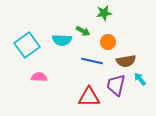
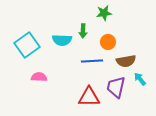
green arrow: rotated 64 degrees clockwise
blue line: rotated 15 degrees counterclockwise
purple trapezoid: moved 2 px down
